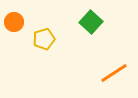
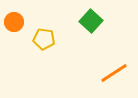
green square: moved 1 px up
yellow pentagon: rotated 25 degrees clockwise
